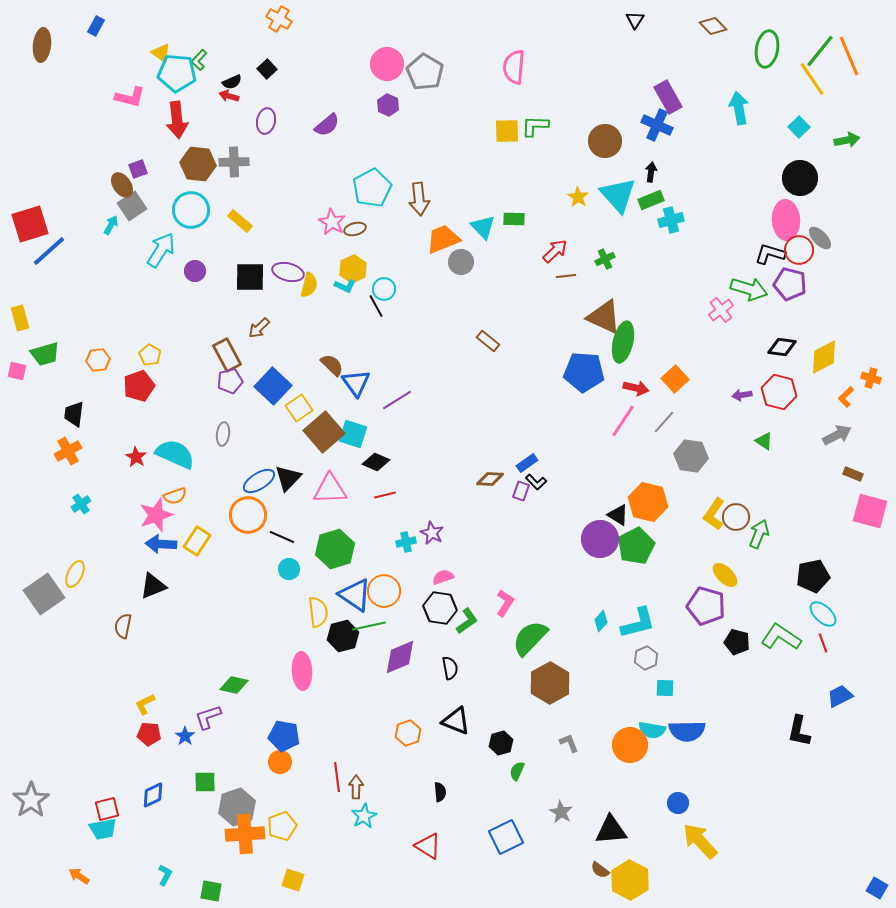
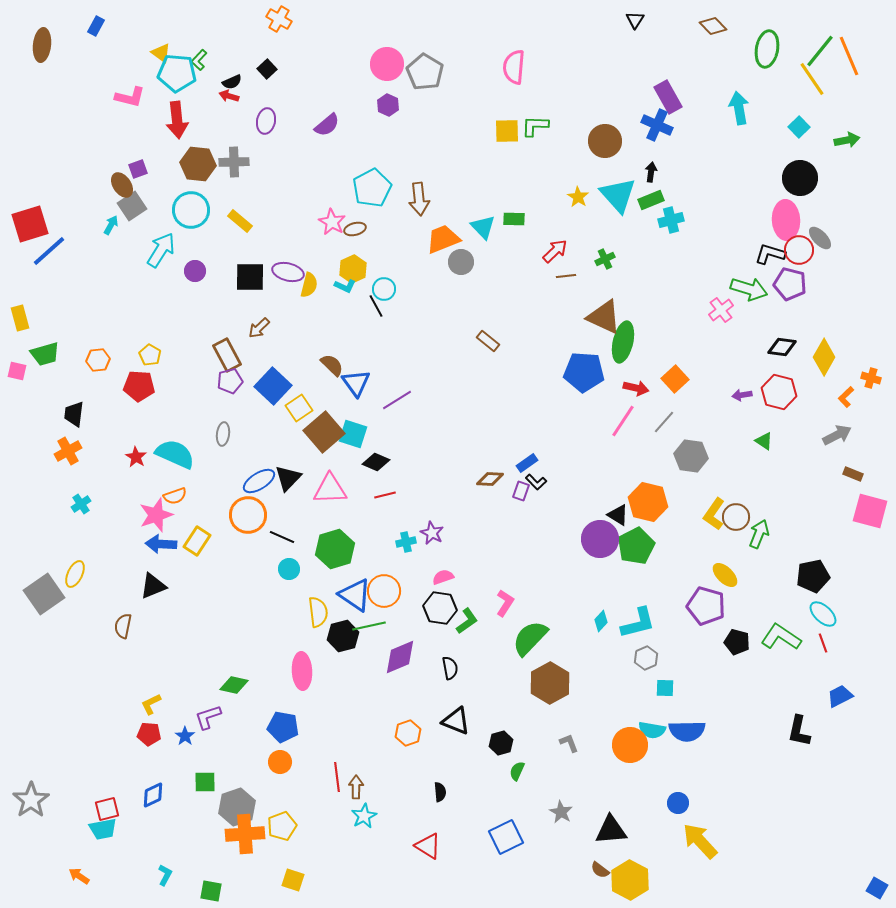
yellow diamond at (824, 357): rotated 33 degrees counterclockwise
red pentagon at (139, 386): rotated 24 degrees clockwise
yellow L-shape at (145, 704): moved 6 px right
blue pentagon at (284, 736): moved 1 px left, 9 px up
